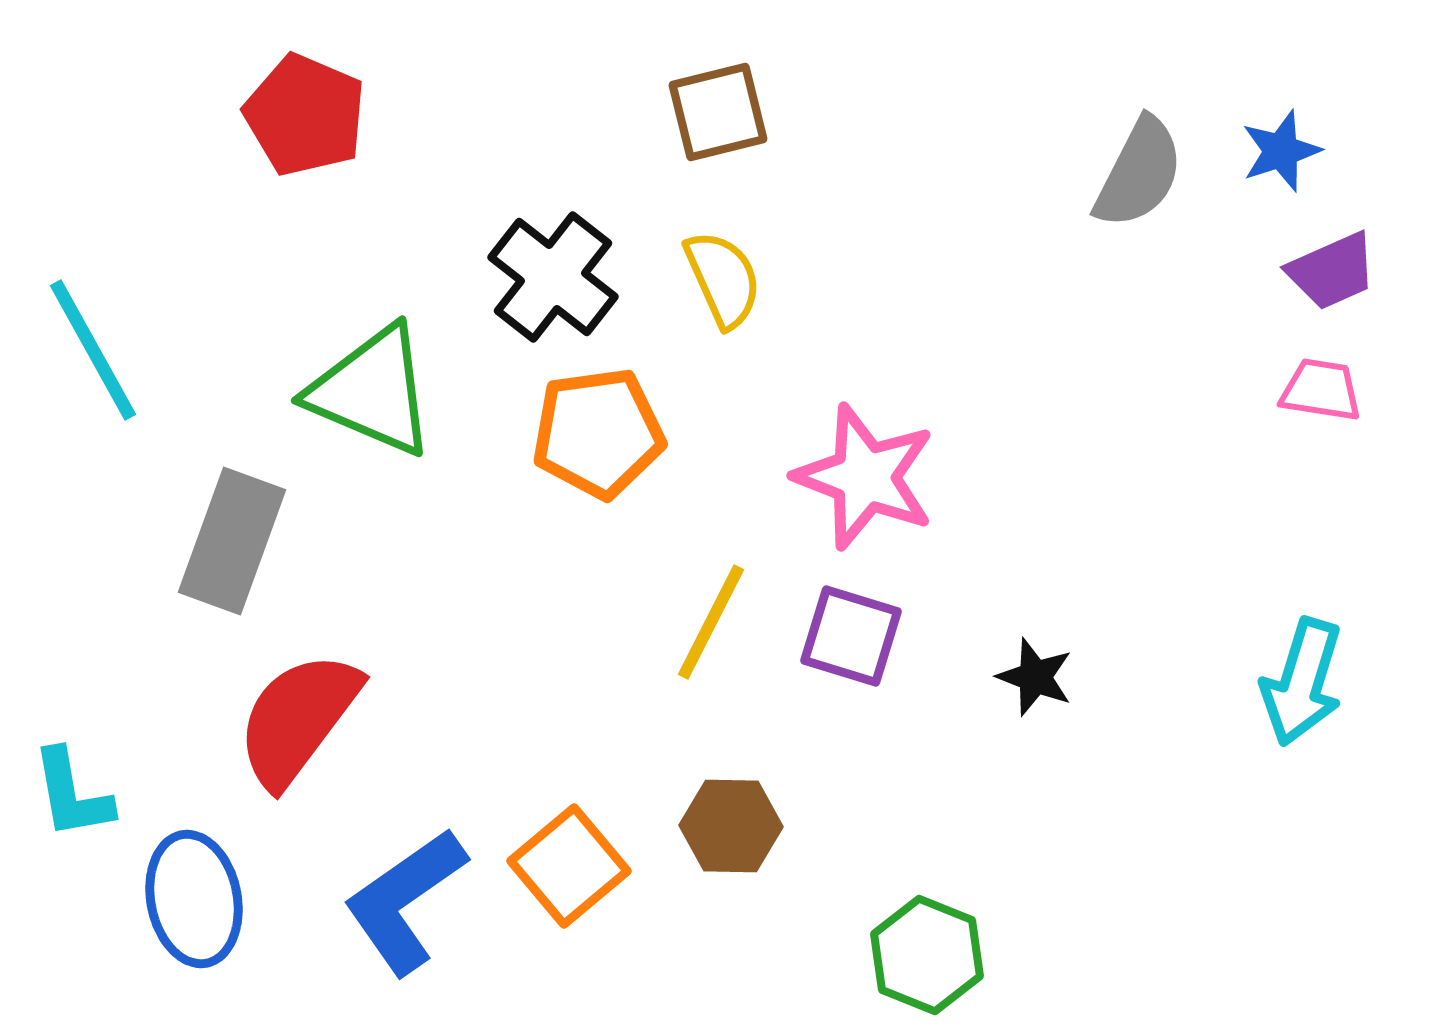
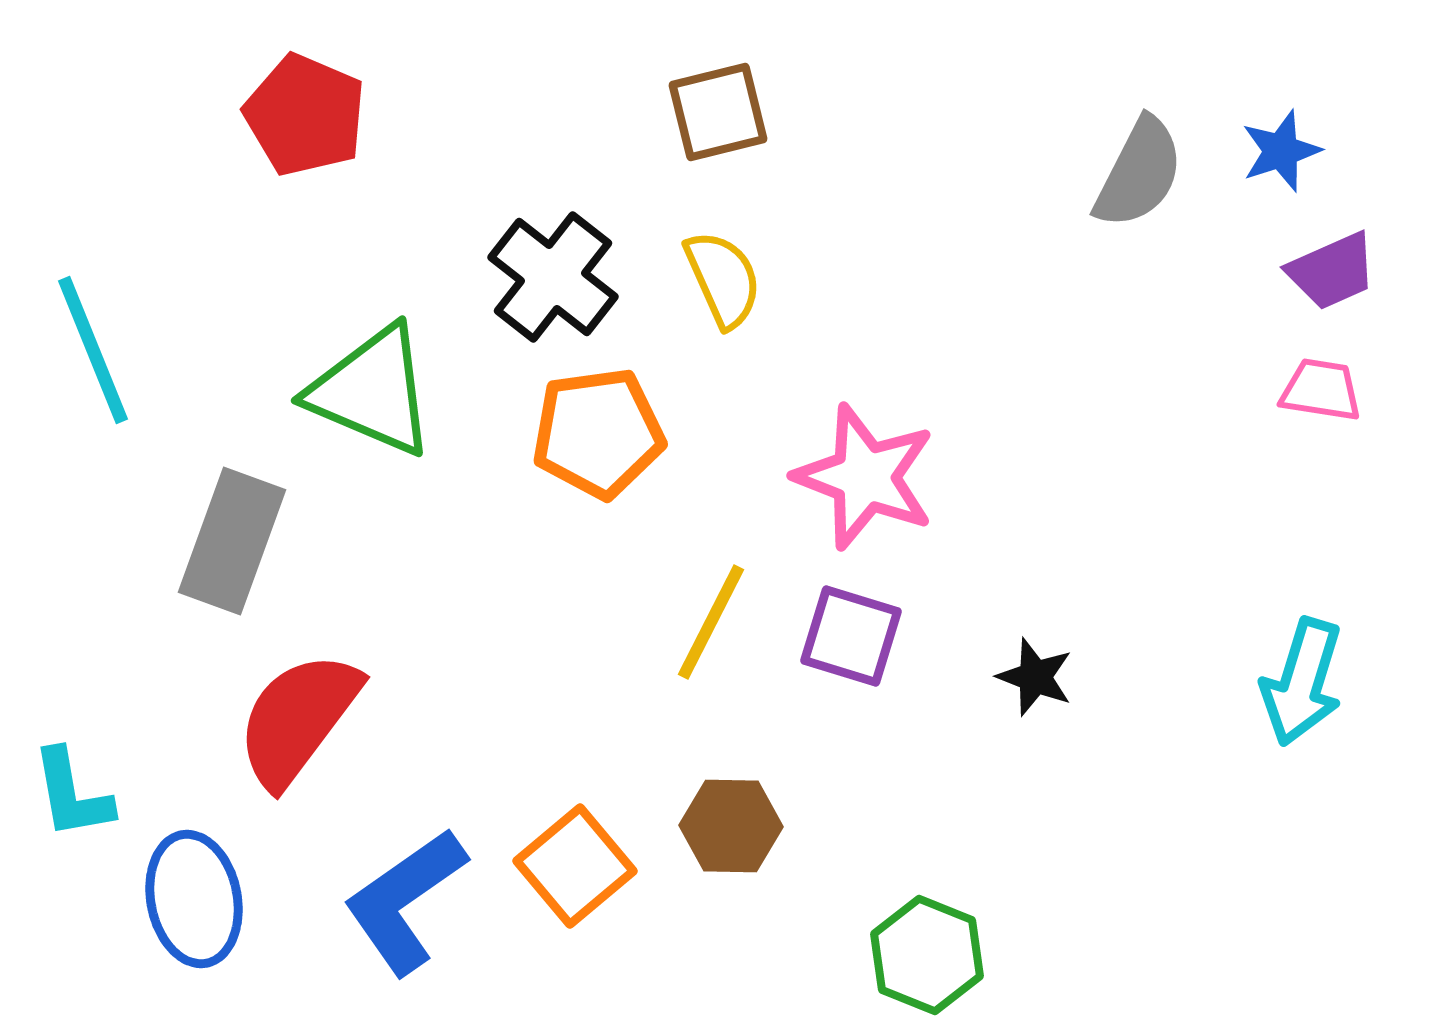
cyan line: rotated 7 degrees clockwise
orange square: moved 6 px right
